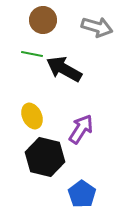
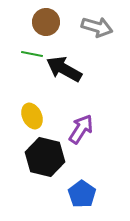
brown circle: moved 3 px right, 2 px down
